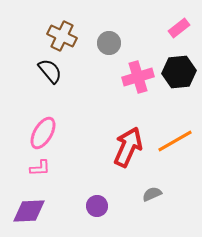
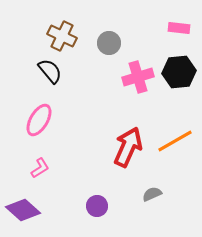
pink rectangle: rotated 45 degrees clockwise
pink ellipse: moved 4 px left, 13 px up
pink L-shape: rotated 30 degrees counterclockwise
purple diamond: moved 6 px left, 1 px up; rotated 44 degrees clockwise
